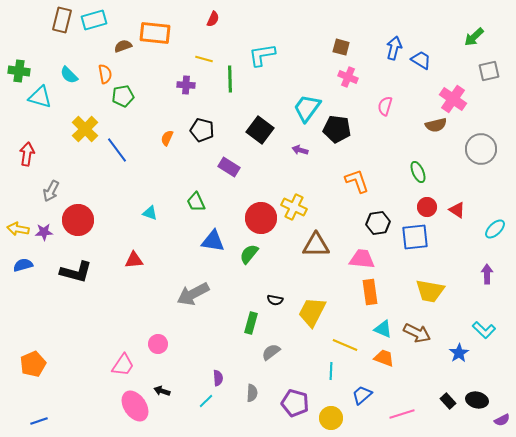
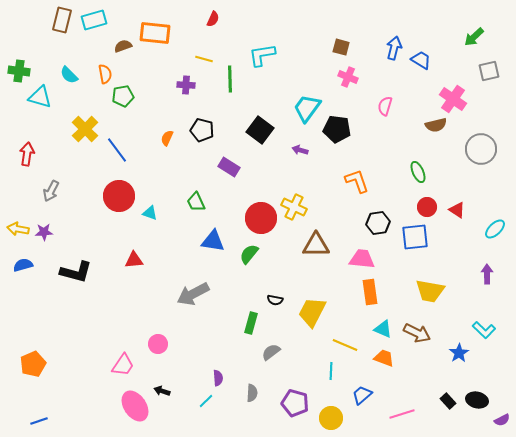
red circle at (78, 220): moved 41 px right, 24 px up
